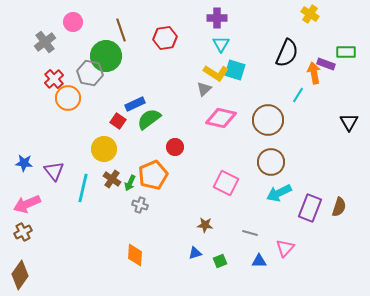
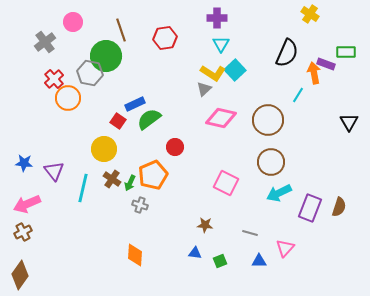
cyan square at (235, 70): rotated 30 degrees clockwise
yellow L-shape at (216, 73): moved 3 px left
blue triangle at (195, 253): rotated 24 degrees clockwise
